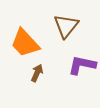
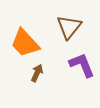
brown triangle: moved 3 px right, 1 px down
purple L-shape: rotated 56 degrees clockwise
